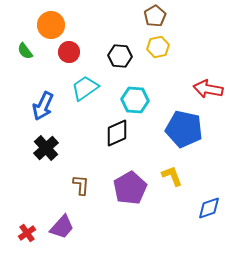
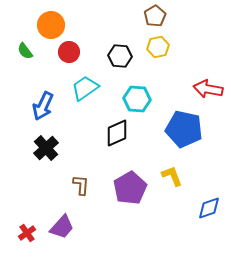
cyan hexagon: moved 2 px right, 1 px up
